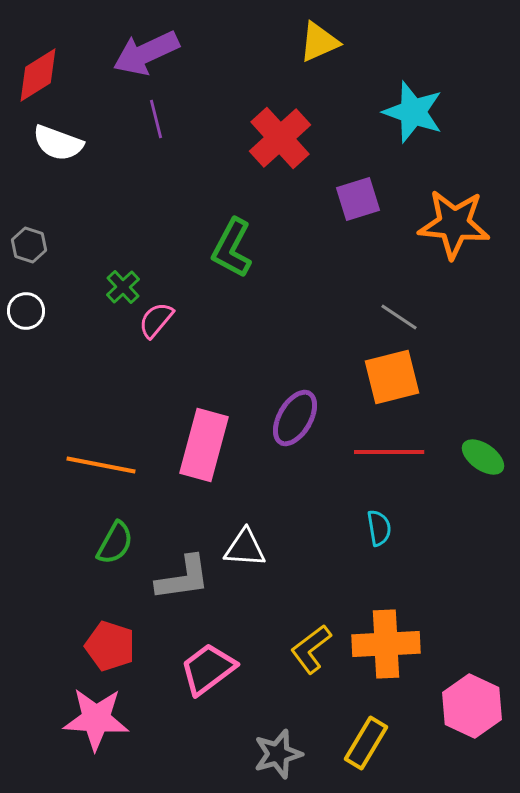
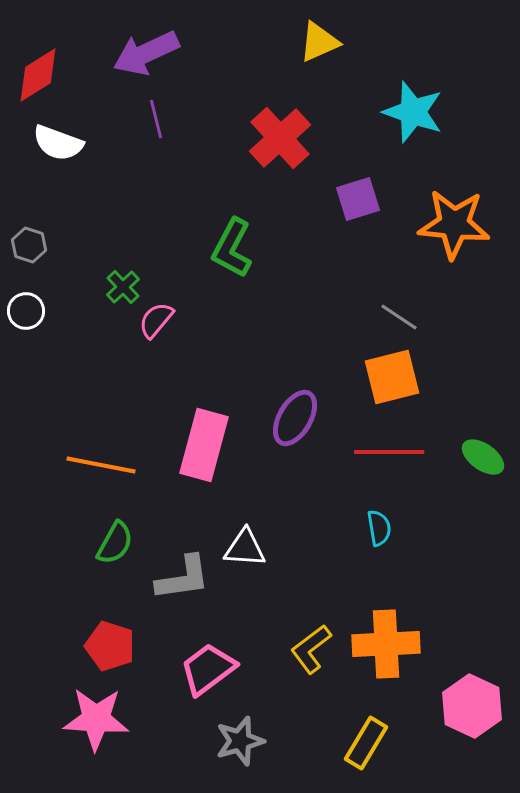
gray star: moved 38 px left, 13 px up
